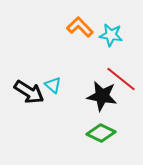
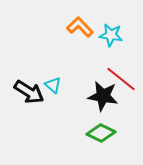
black star: moved 1 px right
